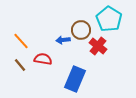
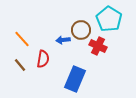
orange line: moved 1 px right, 2 px up
red cross: rotated 12 degrees counterclockwise
red semicircle: rotated 90 degrees clockwise
